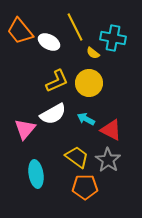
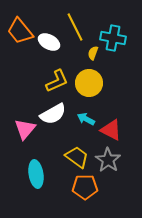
yellow semicircle: rotated 72 degrees clockwise
